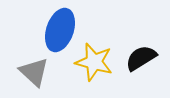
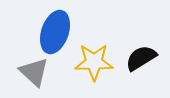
blue ellipse: moved 5 px left, 2 px down
yellow star: rotated 15 degrees counterclockwise
